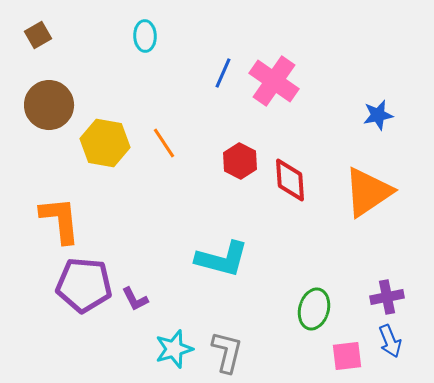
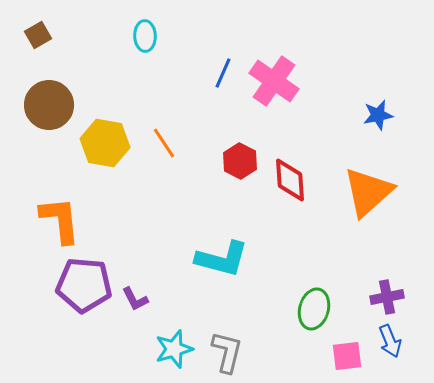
orange triangle: rotated 8 degrees counterclockwise
